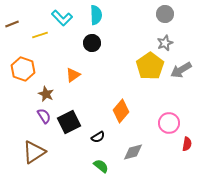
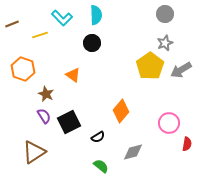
orange triangle: rotated 49 degrees counterclockwise
